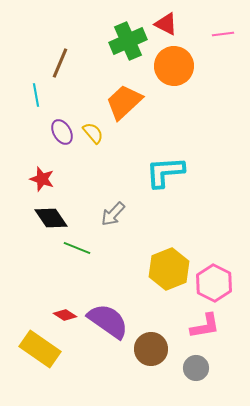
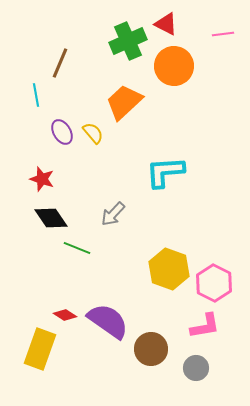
yellow hexagon: rotated 18 degrees counterclockwise
yellow rectangle: rotated 75 degrees clockwise
